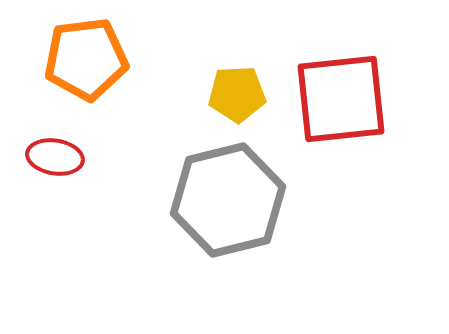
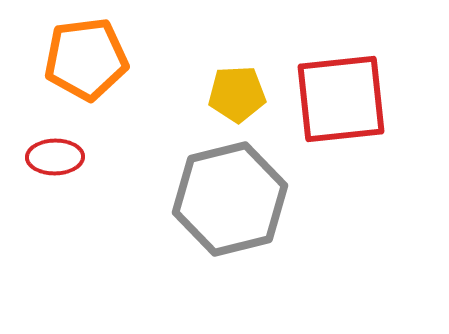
red ellipse: rotated 10 degrees counterclockwise
gray hexagon: moved 2 px right, 1 px up
